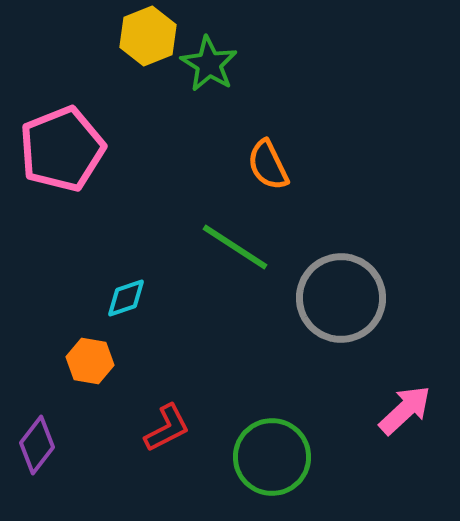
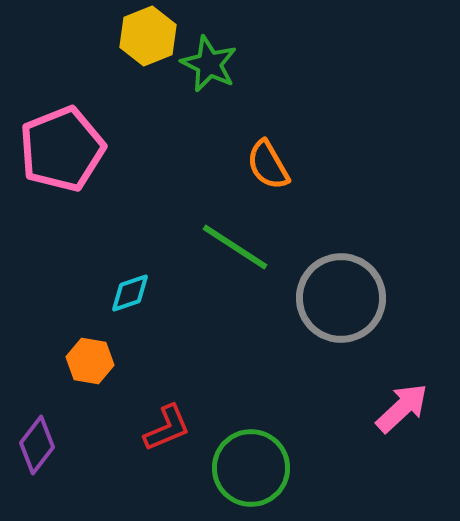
green star: rotated 6 degrees counterclockwise
orange semicircle: rotated 4 degrees counterclockwise
cyan diamond: moved 4 px right, 5 px up
pink arrow: moved 3 px left, 2 px up
red L-shape: rotated 4 degrees clockwise
green circle: moved 21 px left, 11 px down
